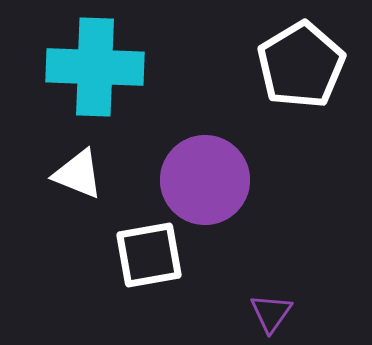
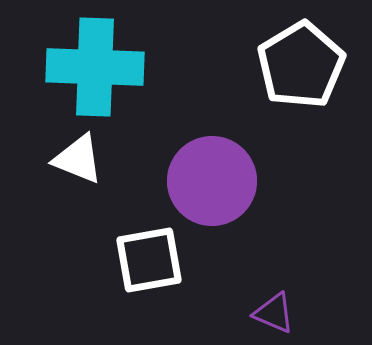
white triangle: moved 15 px up
purple circle: moved 7 px right, 1 px down
white square: moved 5 px down
purple triangle: moved 3 px right; rotated 42 degrees counterclockwise
